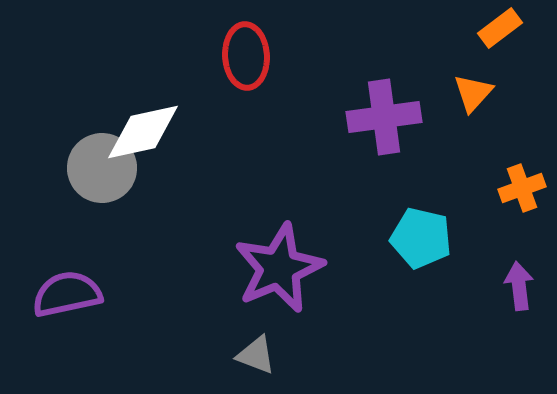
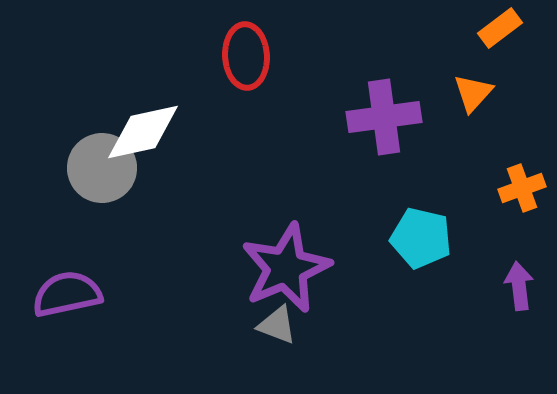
purple star: moved 7 px right
gray triangle: moved 21 px right, 30 px up
